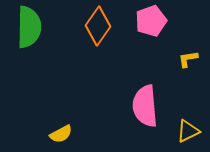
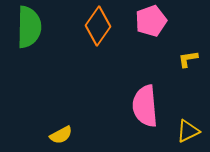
yellow semicircle: moved 1 px down
